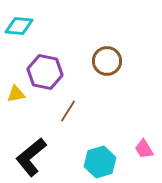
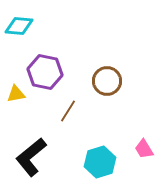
brown circle: moved 20 px down
